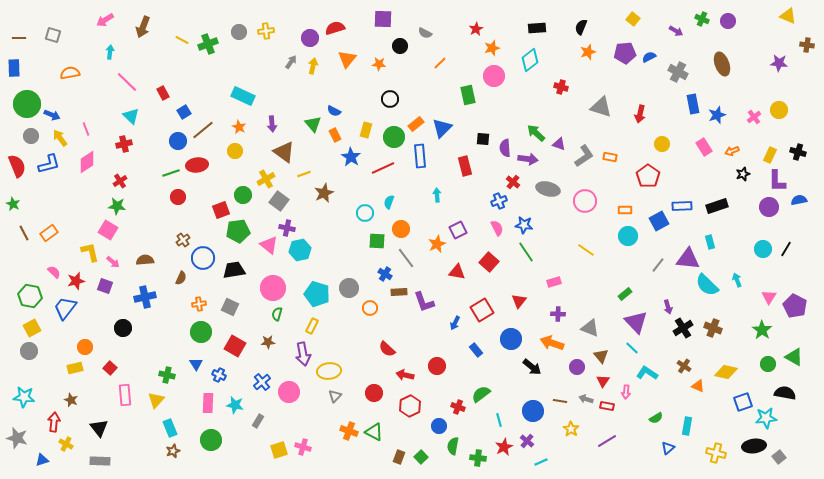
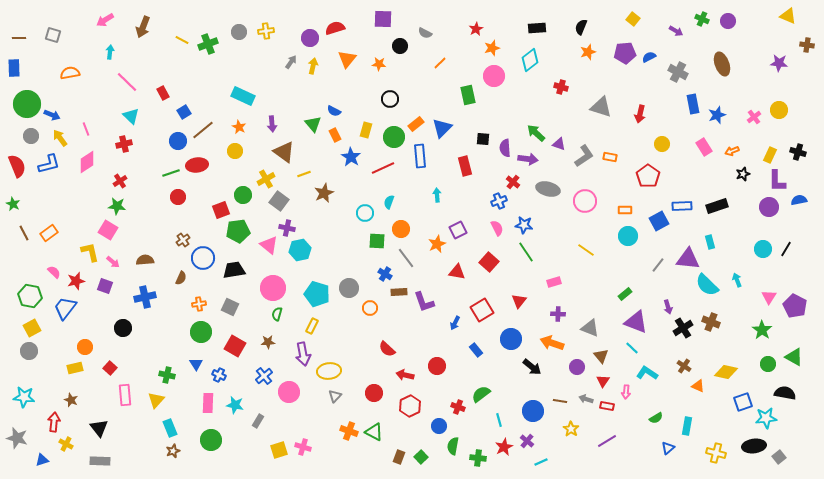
purple triangle at (636, 322): rotated 25 degrees counterclockwise
brown cross at (713, 328): moved 2 px left, 6 px up
blue cross at (262, 382): moved 2 px right, 6 px up
